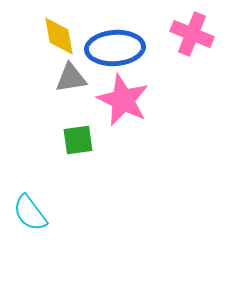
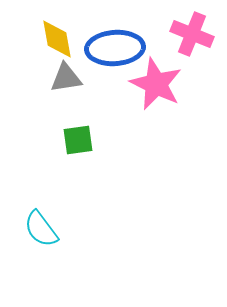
yellow diamond: moved 2 px left, 3 px down
gray triangle: moved 5 px left
pink star: moved 33 px right, 16 px up
cyan semicircle: moved 11 px right, 16 px down
